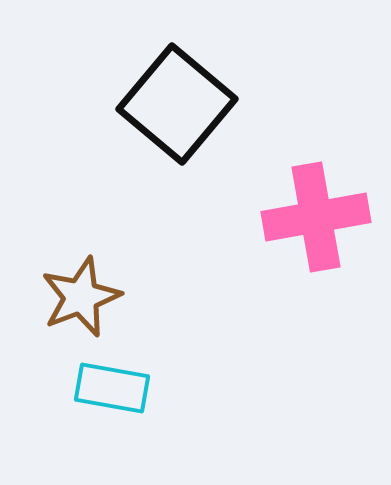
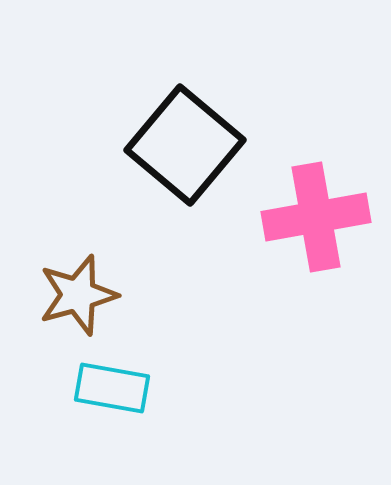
black square: moved 8 px right, 41 px down
brown star: moved 3 px left, 2 px up; rotated 6 degrees clockwise
